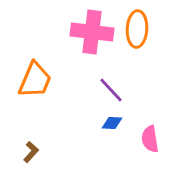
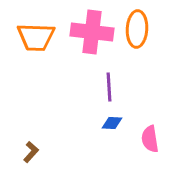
orange trapezoid: moved 1 px right, 43 px up; rotated 69 degrees clockwise
purple line: moved 2 px left, 3 px up; rotated 40 degrees clockwise
